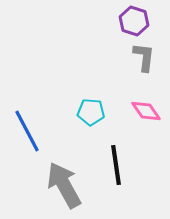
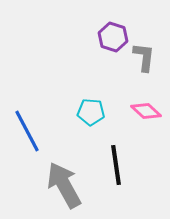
purple hexagon: moved 21 px left, 16 px down
pink diamond: rotated 12 degrees counterclockwise
